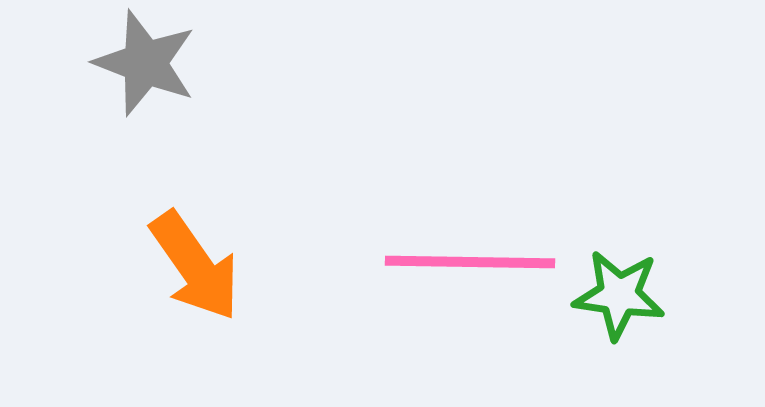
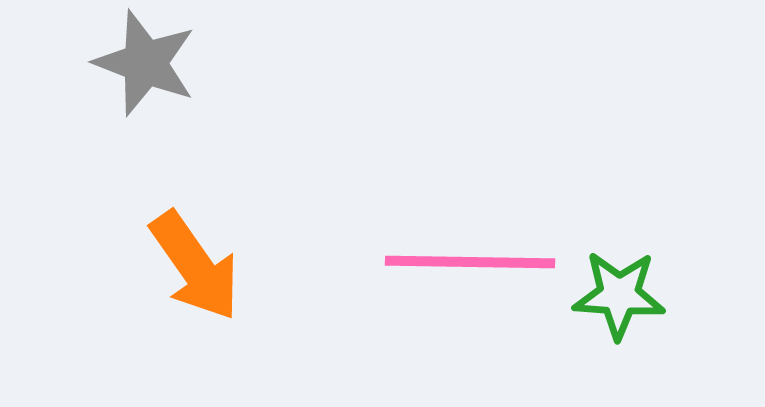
green star: rotated 4 degrees counterclockwise
